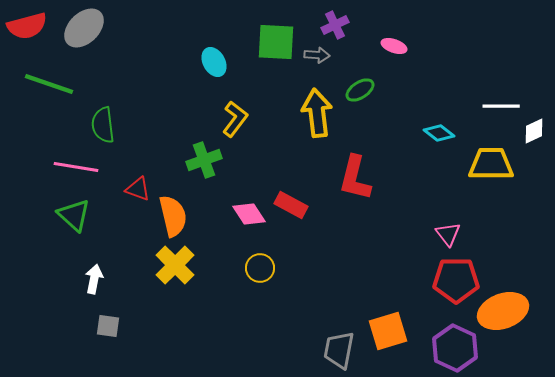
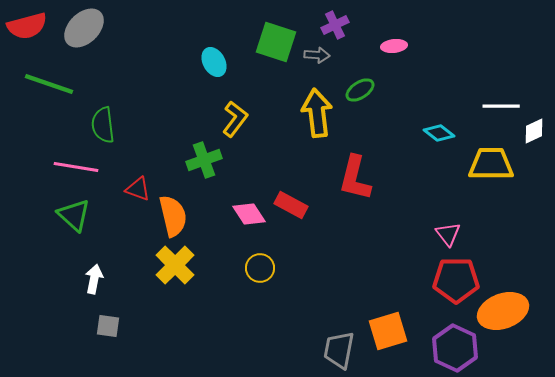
green square: rotated 15 degrees clockwise
pink ellipse: rotated 25 degrees counterclockwise
